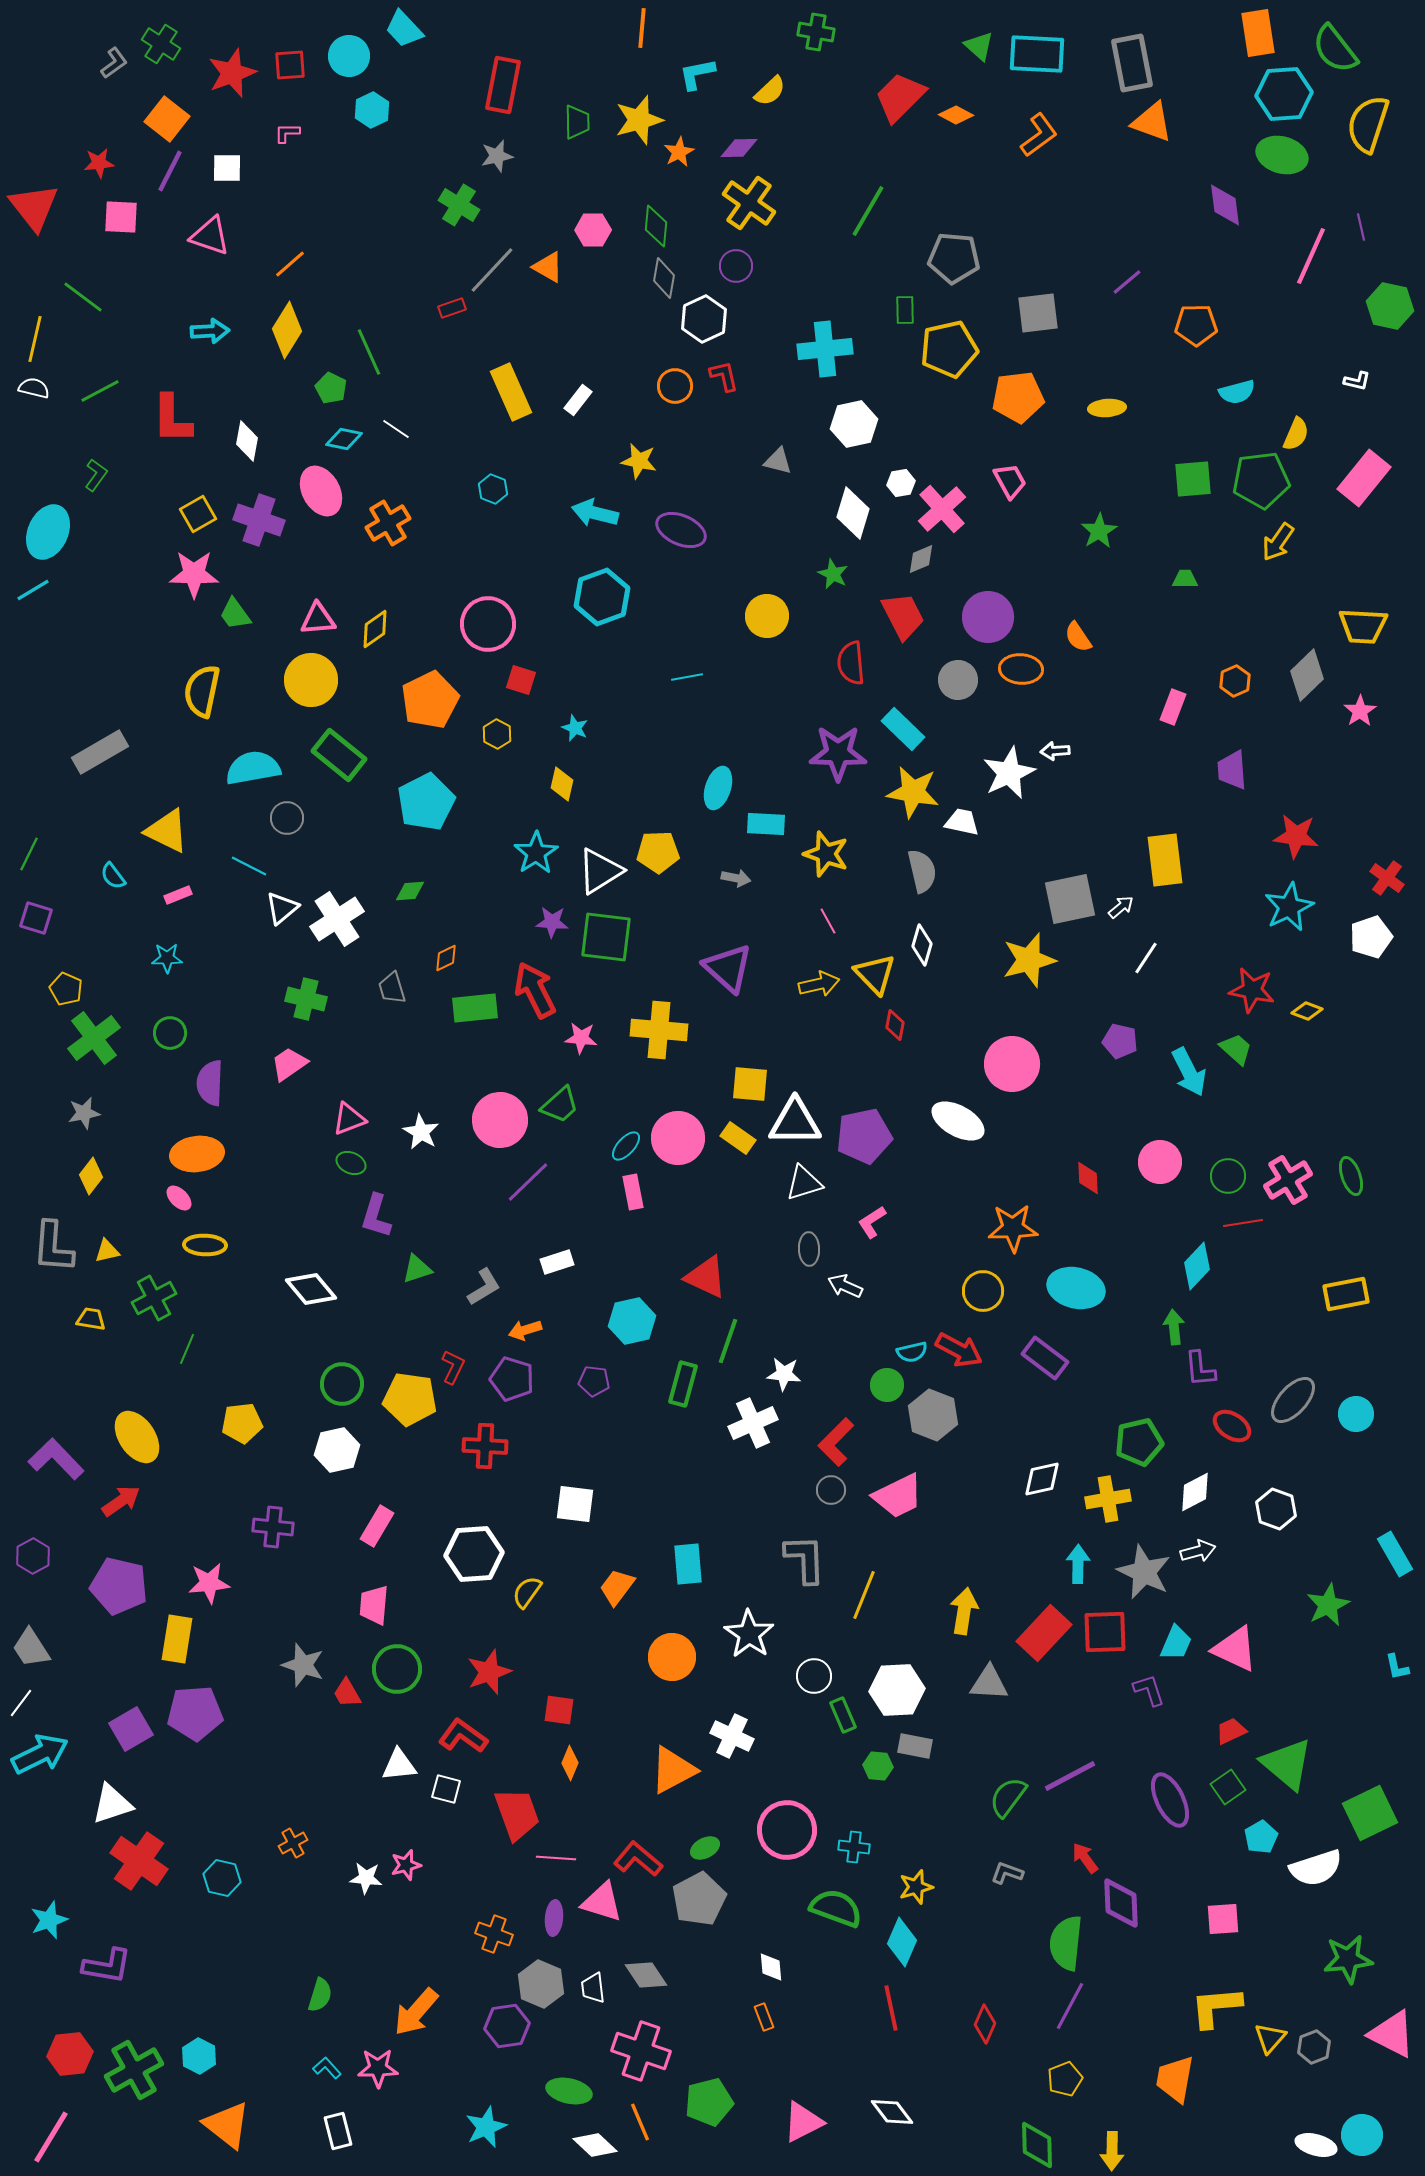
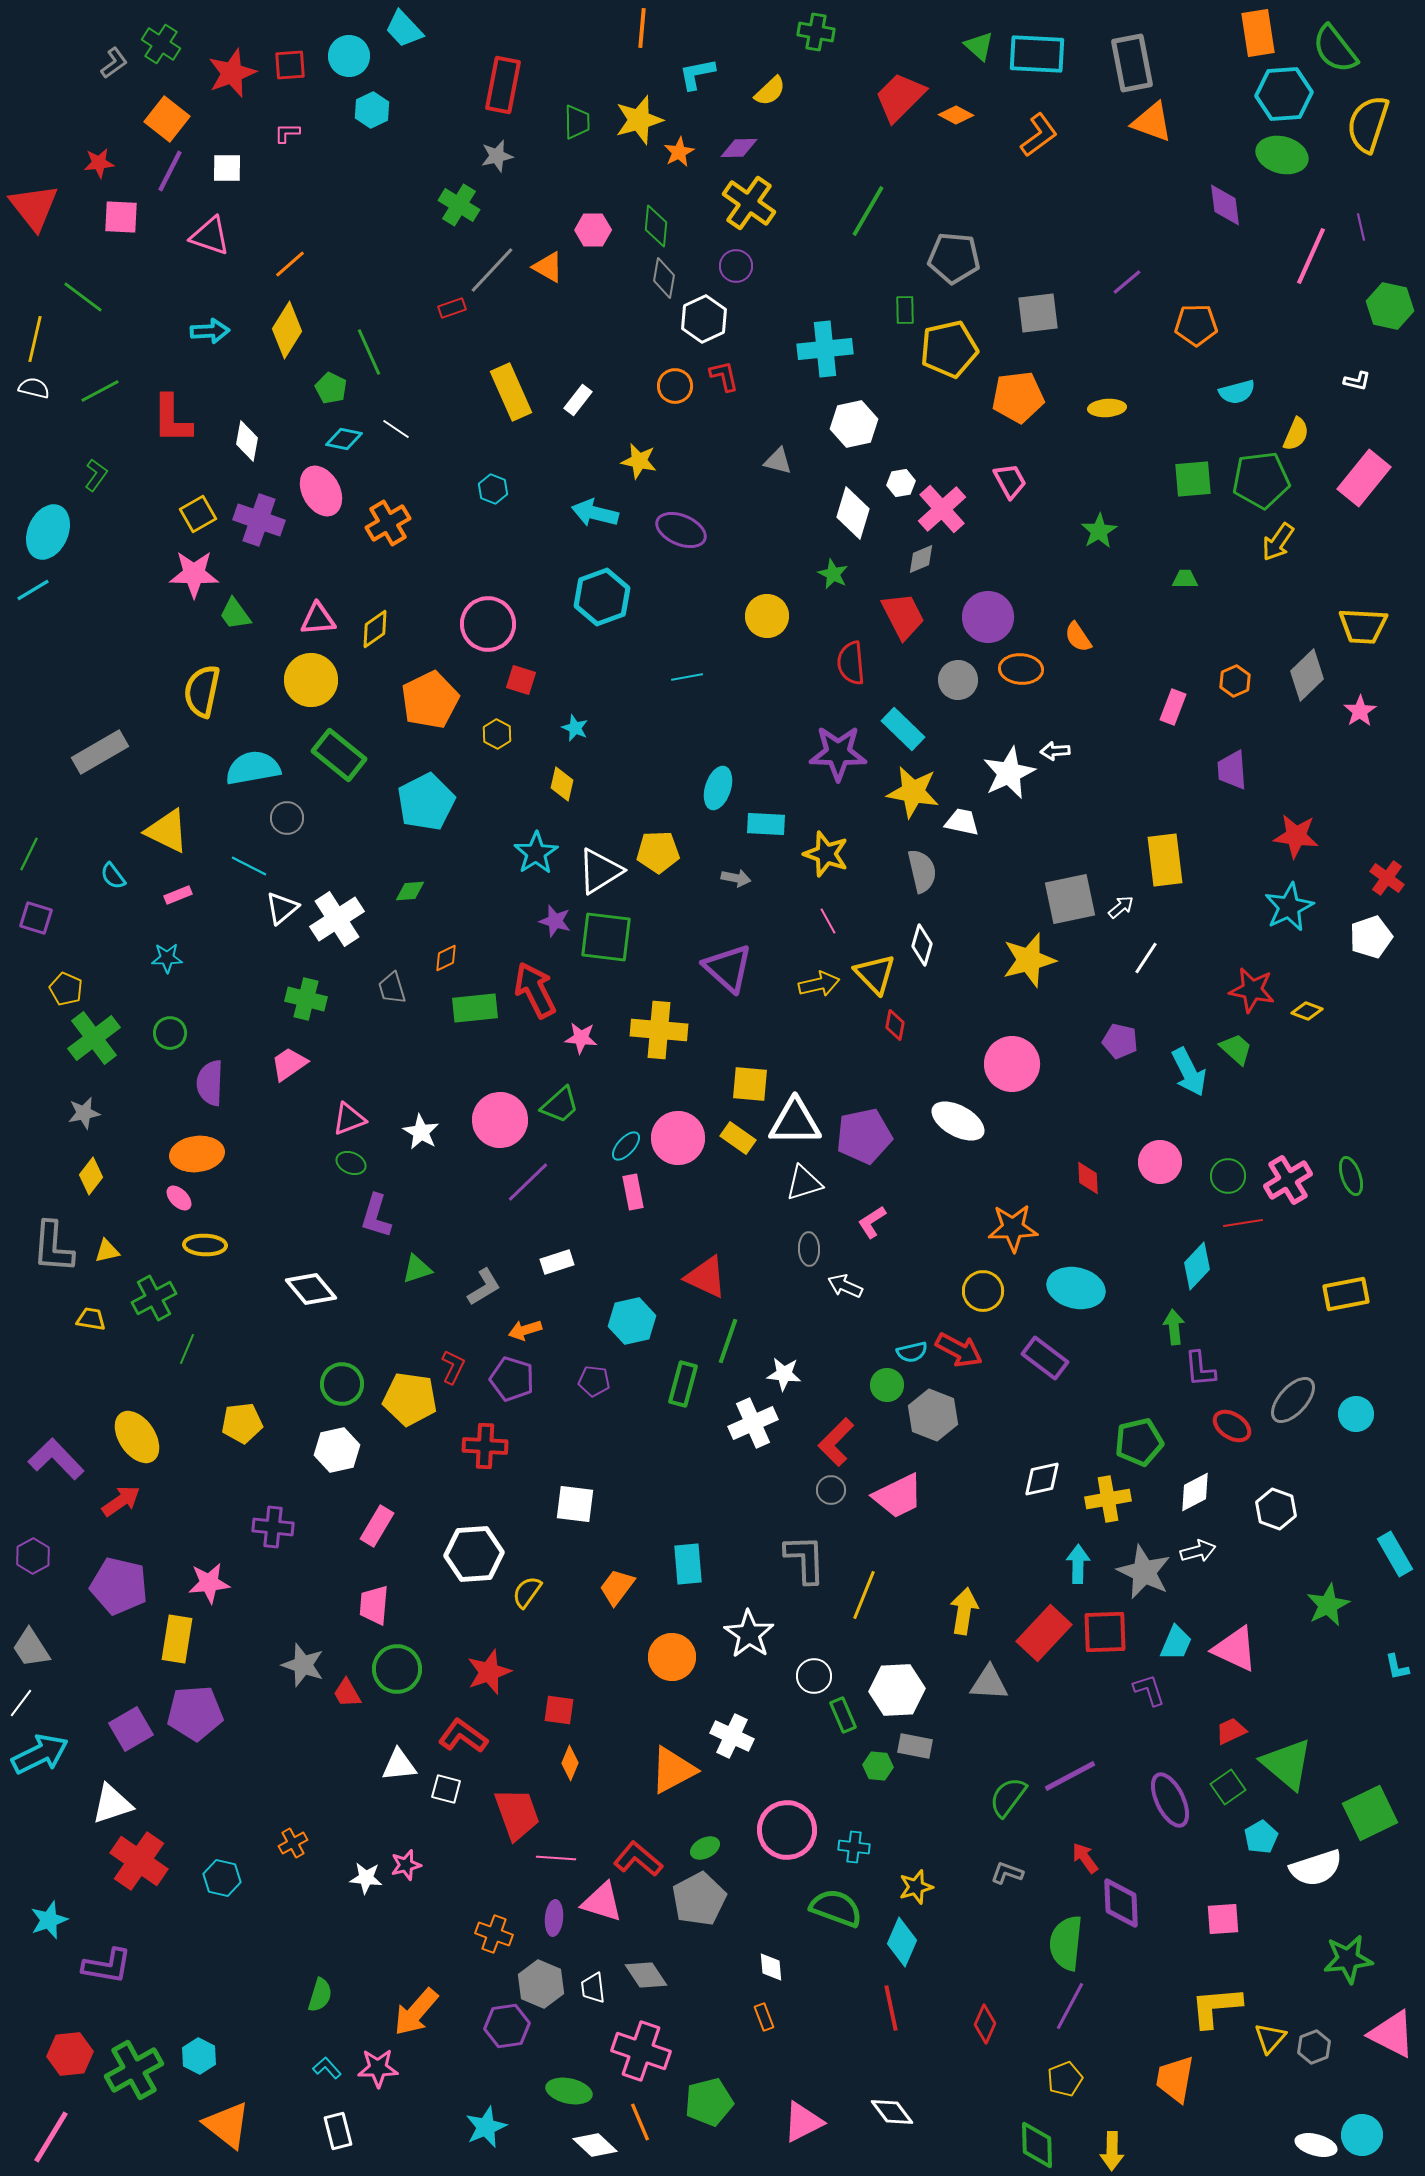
purple star at (552, 922): moved 3 px right, 1 px up; rotated 12 degrees clockwise
